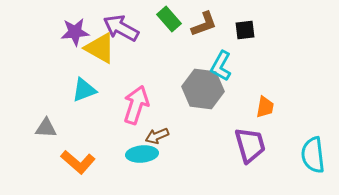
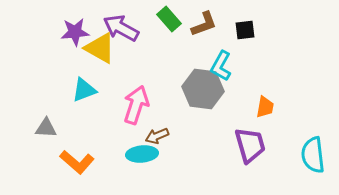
orange L-shape: moved 1 px left
